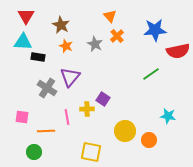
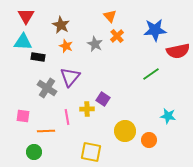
pink square: moved 1 px right, 1 px up
